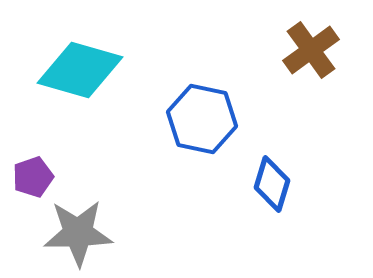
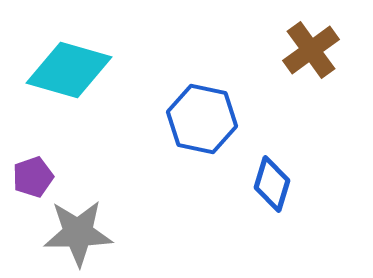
cyan diamond: moved 11 px left
